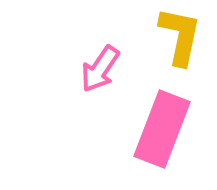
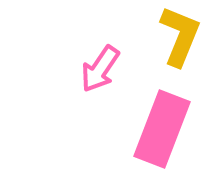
yellow L-shape: rotated 10 degrees clockwise
